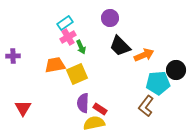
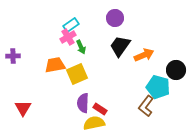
purple circle: moved 5 px right
cyan rectangle: moved 6 px right, 2 px down
black trapezoid: rotated 80 degrees clockwise
cyan pentagon: moved 4 px down; rotated 20 degrees clockwise
